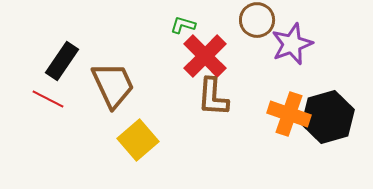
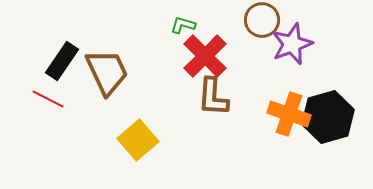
brown circle: moved 5 px right
brown trapezoid: moved 6 px left, 13 px up
